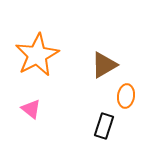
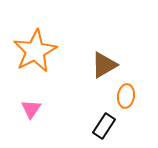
orange star: moved 2 px left, 4 px up
pink triangle: rotated 25 degrees clockwise
black rectangle: rotated 15 degrees clockwise
